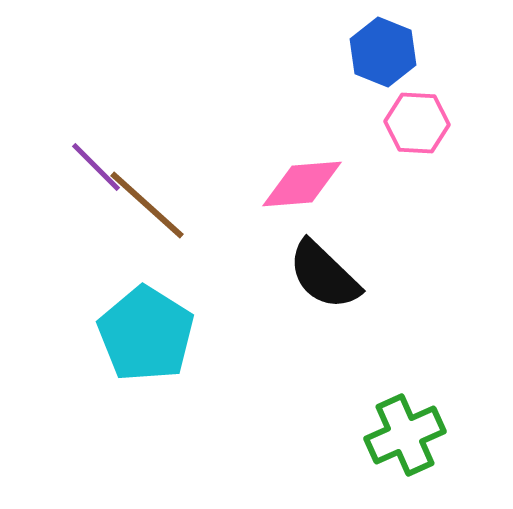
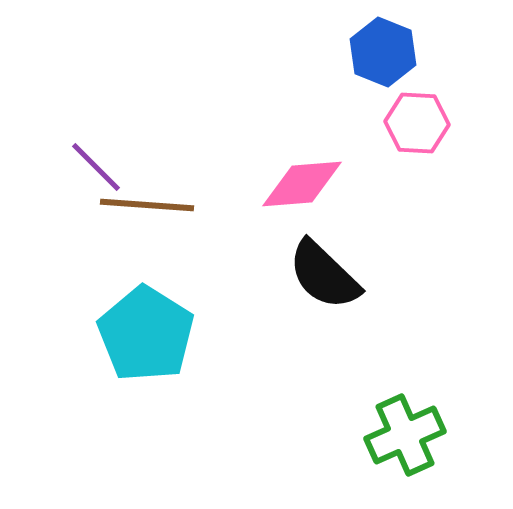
brown line: rotated 38 degrees counterclockwise
